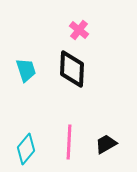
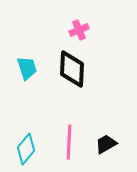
pink cross: rotated 30 degrees clockwise
cyan trapezoid: moved 1 px right, 2 px up
